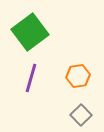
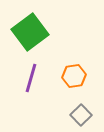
orange hexagon: moved 4 px left
